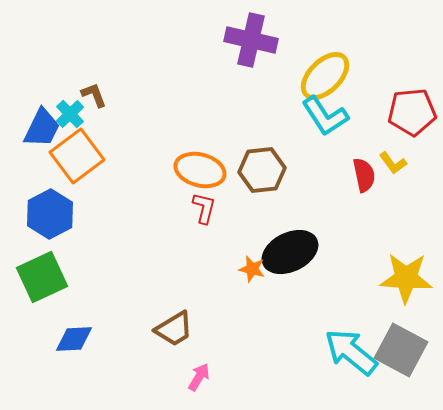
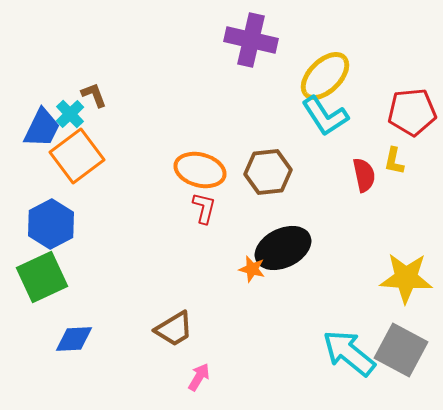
yellow L-shape: moved 1 px right, 2 px up; rotated 48 degrees clockwise
brown hexagon: moved 6 px right, 2 px down
blue hexagon: moved 1 px right, 10 px down
black ellipse: moved 7 px left, 4 px up
cyan arrow: moved 2 px left, 1 px down
